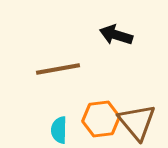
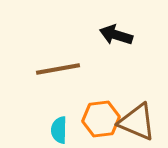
brown triangle: rotated 27 degrees counterclockwise
